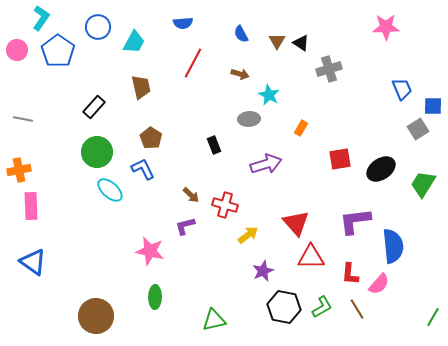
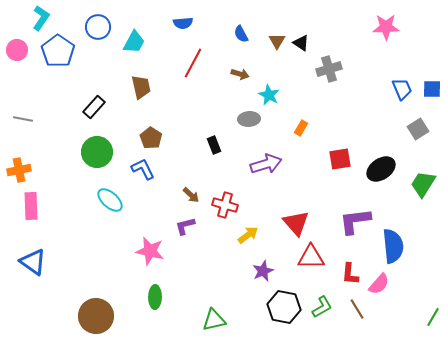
blue square at (433, 106): moved 1 px left, 17 px up
cyan ellipse at (110, 190): moved 10 px down
